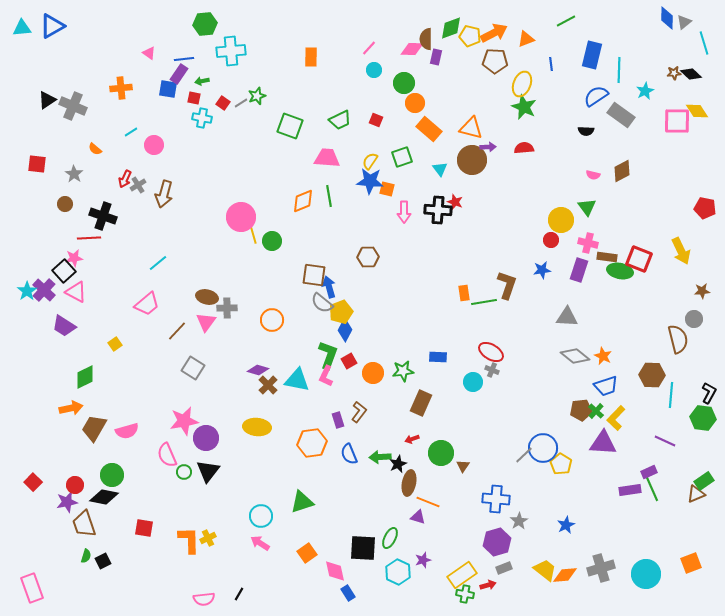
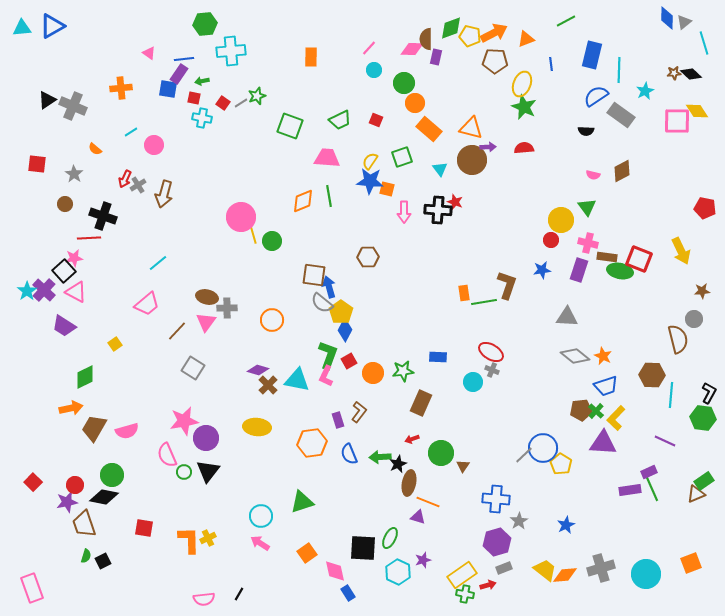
yellow pentagon at (341, 312): rotated 15 degrees counterclockwise
